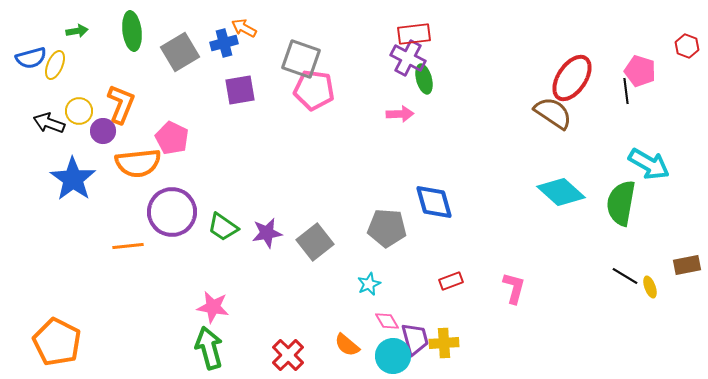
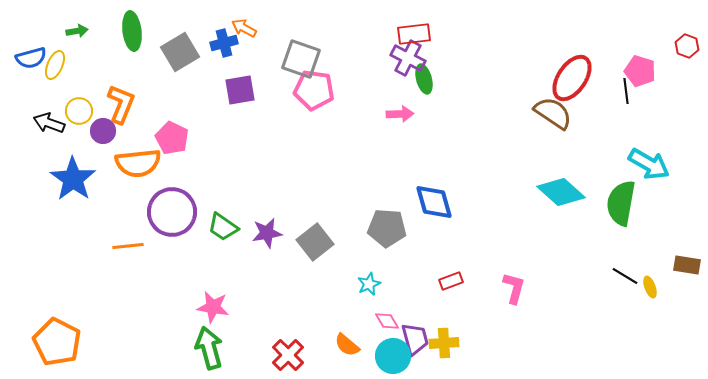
brown rectangle at (687, 265): rotated 20 degrees clockwise
